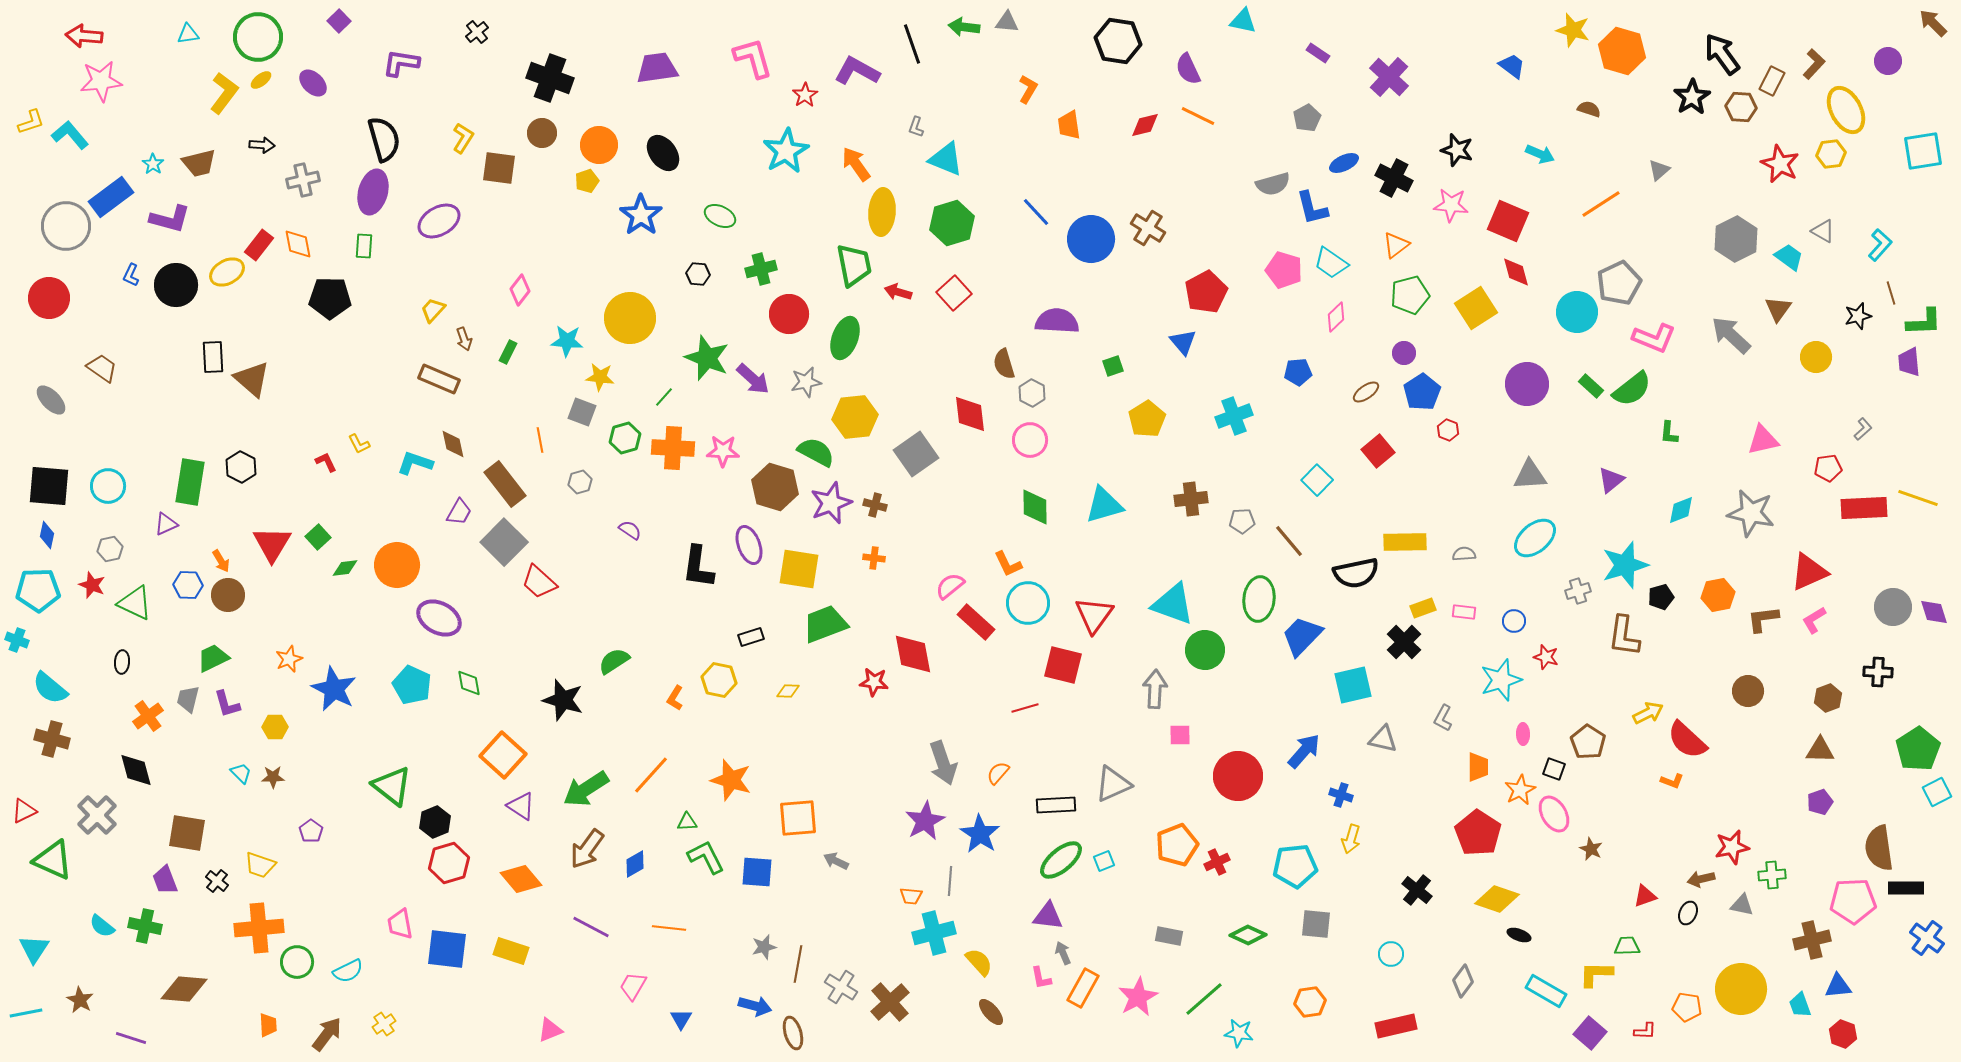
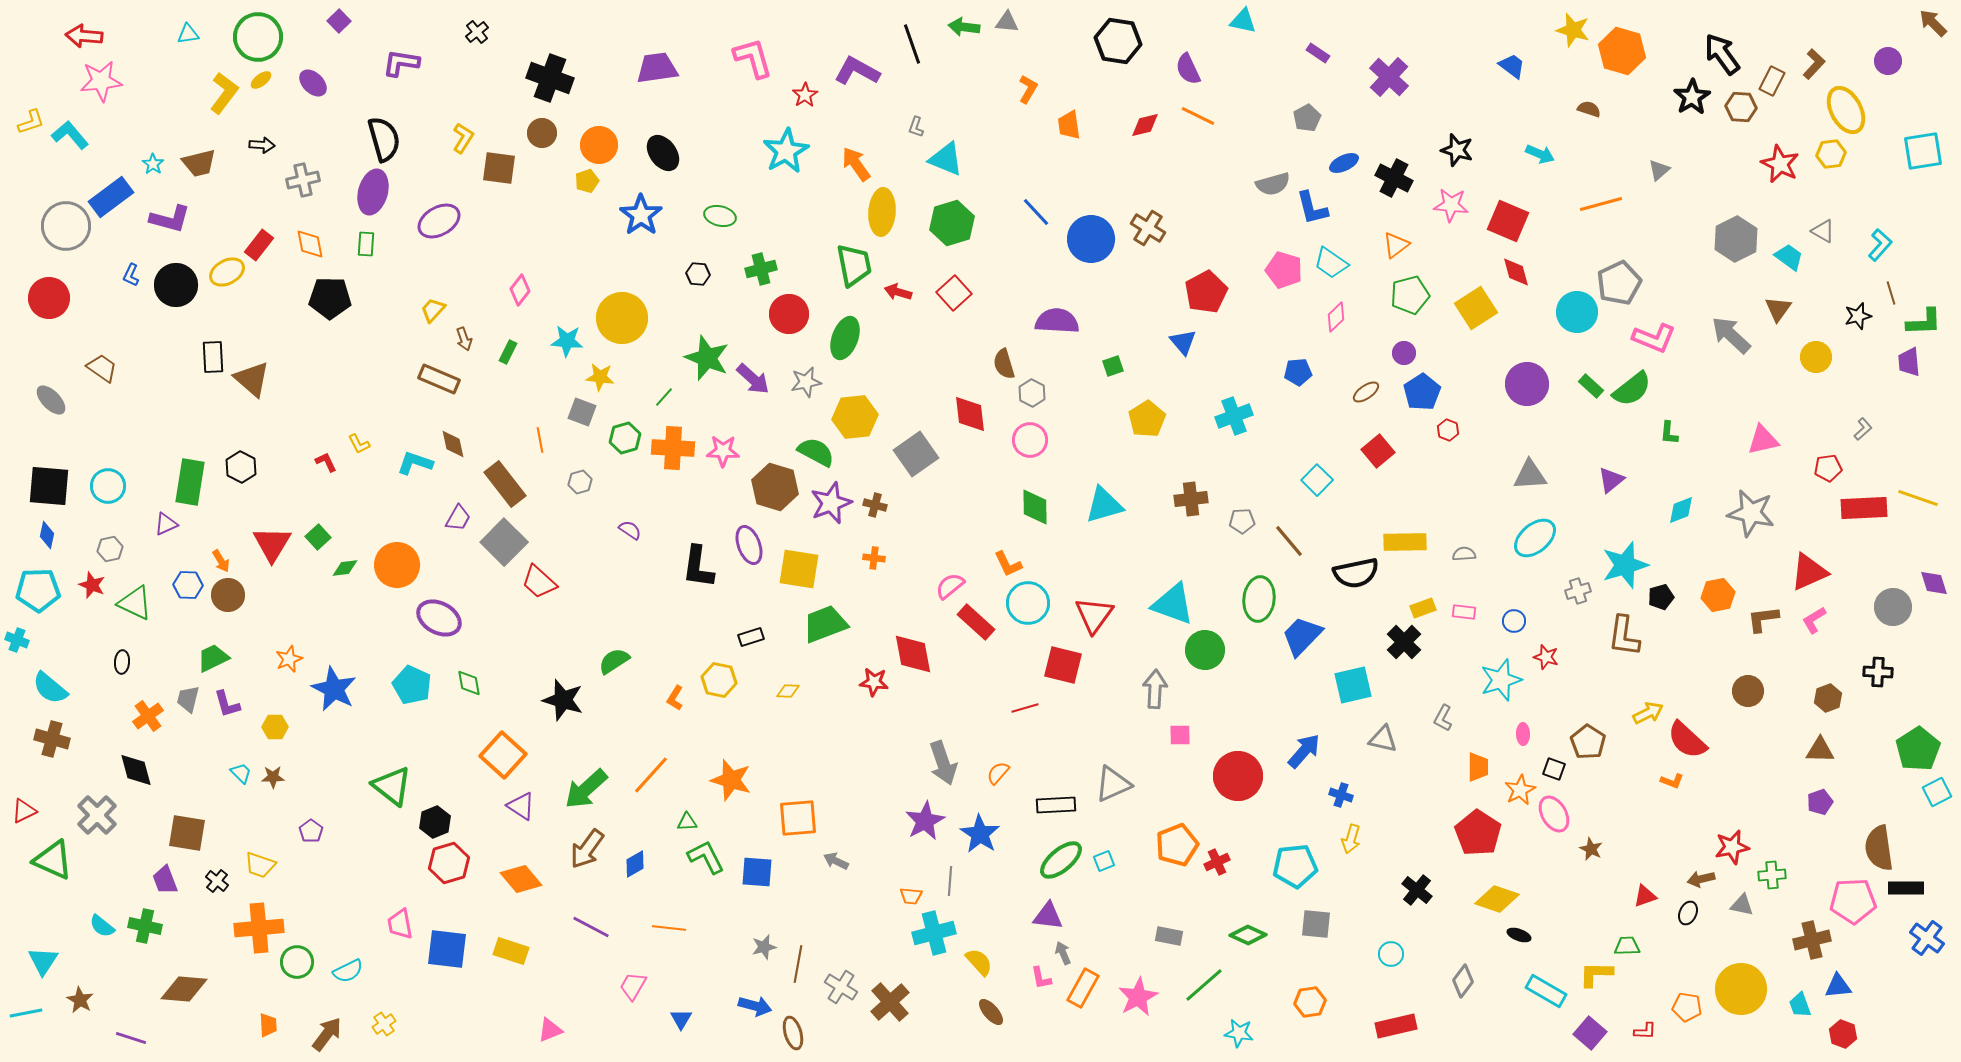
orange line at (1601, 204): rotated 18 degrees clockwise
green ellipse at (720, 216): rotated 12 degrees counterclockwise
orange diamond at (298, 244): moved 12 px right
green rectangle at (364, 246): moved 2 px right, 2 px up
yellow circle at (630, 318): moved 8 px left
purple trapezoid at (459, 512): moved 1 px left, 6 px down
purple diamond at (1934, 612): moved 29 px up
green arrow at (586, 789): rotated 9 degrees counterclockwise
cyan triangle at (34, 949): moved 9 px right, 12 px down
green line at (1204, 999): moved 14 px up
